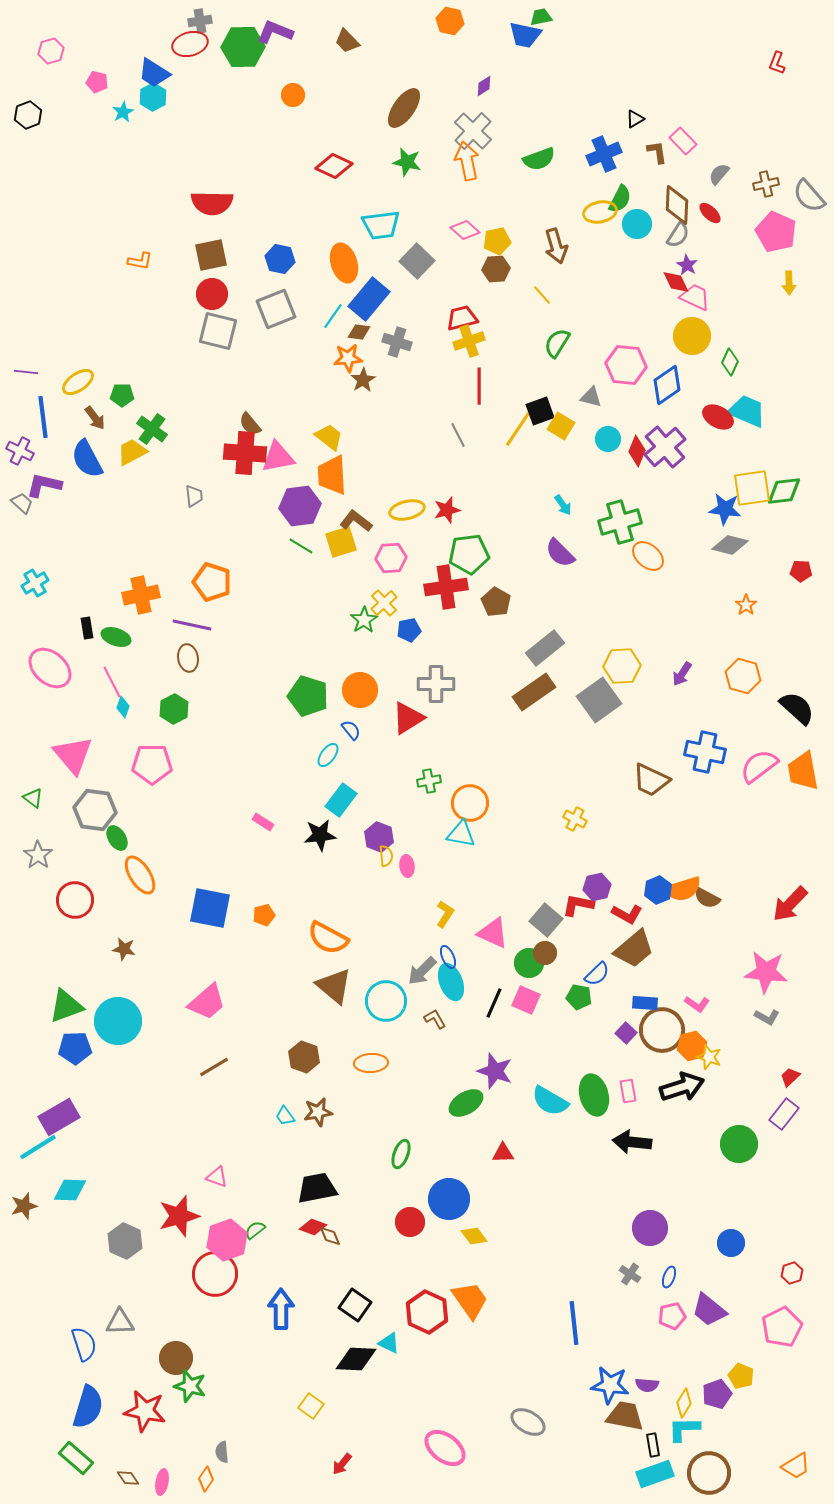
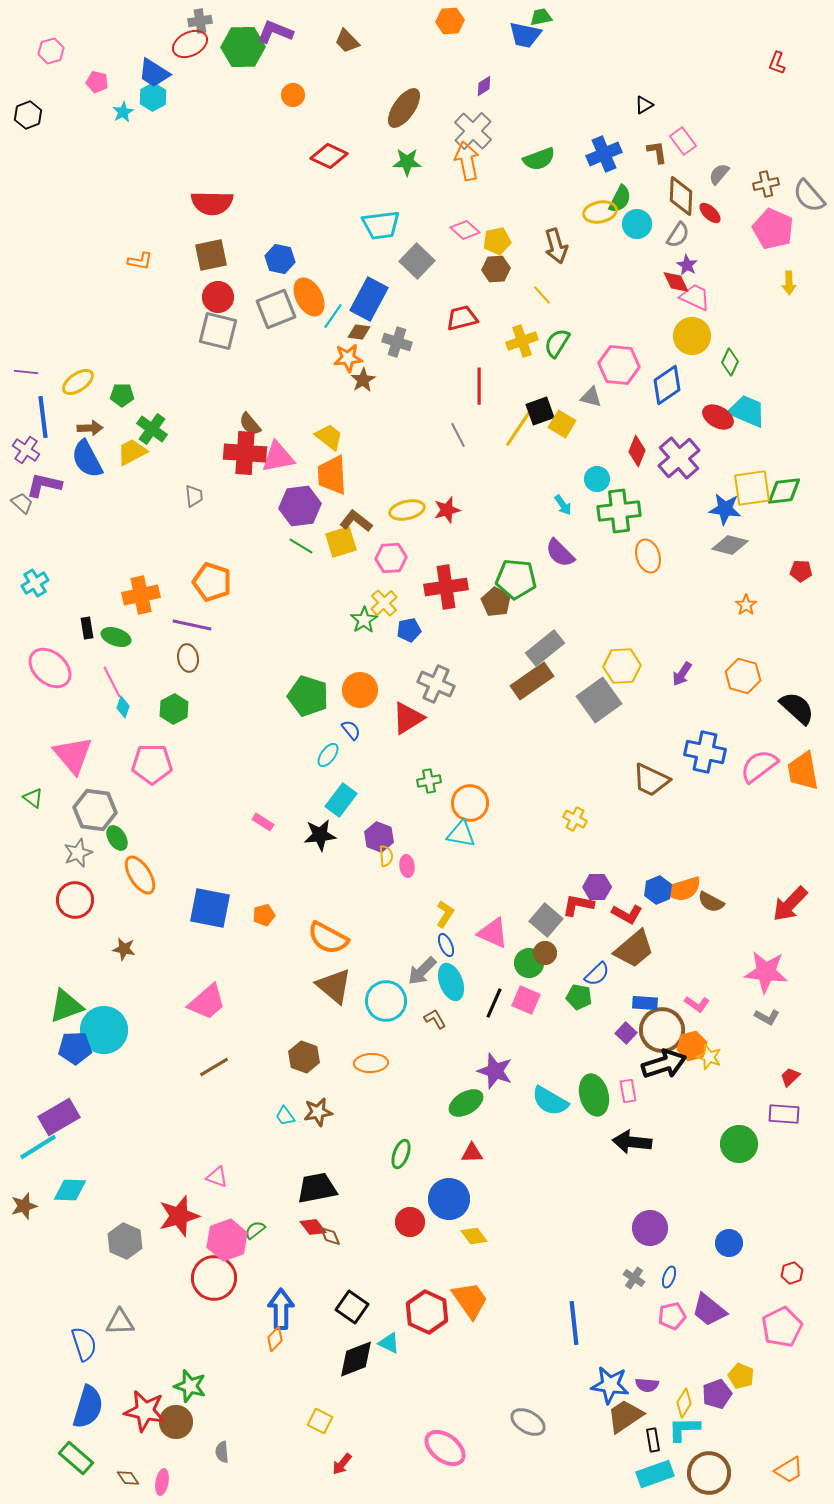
orange hexagon at (450, 21): rotated 16 degrees counterclockwise
red ellipse at (190, 44): rotated 12 degrees counterclockwise
black triangle at (635, 119): moved 9 px right, 14 px up
pink rectangle at (683, 141): rotated 8 degrees clockwise
green star at (407, 162): rotated 12 degrees counterclockwise
red diamond at (334, 166): moved 5 px left, 10 px up
brown diamond at (677, 205): moved 4 px right, 9 px up
pink pentagon at (776, 232): moved 3 px left, 3 px up
orange ellipse at (344, 263): moved 35 px left, 34 px down; rotated 12 degrees counterclockwise
red circle at (212, 294): moved 6 px right, 3 px down
blue rectangle at (369, 299): rotated 12 degrees counterclockwise
yellow cross at (469, 341): moved 53 px right
pink hexagon at (626, 365): moved 7 px left
brown arrow at (95, 418): moved 5 px left, 10 px down; rotated 55 degrees counterclockwise
yellow square at (561, 426): moved 1 px right, 2 px up
cyan circle at (608, 439): moved 11 px left, 40 px down
purple cross at (665, 447): moved 14 px right, 11 px down
purple cross at (20, 451): moved 6 px right, 1 px up; rotated 8 degrees clockwise
green cross at (620, 522): moved 1 px left, 11 px up; rotated 9 degrees clockwise
green pentagon at (469, 554): moved 47 px right, 25 px down; rotated 12 degrees clockwise
orange ellipse at (648, 556): rotated 32 degrees clockwise
gray cross at (436, 684): rotated 24 degrees clockwise
brown rectangle at (534, 692): moved 2 px left, 11 px up
gray star at (38, 855): moved 40 px right, 2 px up; rotated 16 degrees clockwise
purple hexagon at (597, 887): rotated 12 degrees clockwise
brown semicircle at (707, 898): moved 4 px right, 4 px down
blue ellipse at (448, 957): moved 2 px left, 12 px up
cyan circle at (118, 1021): moved 14 px left, 9 px down
black arrow at (682, 1087): moved 18 px left, 23 px up
purple rectangle at (784, 1114): rotated 56 degrees clockwise
red triangle at (503, 1153): moved 31 px left
red diamond at (313, 1227): rotated 32 degrees clockwise
blue circle at (731, 1243): moved 2 px left
red circle at (215, 1274): moved 1 px left, 4 px down
gray cross at (630, 1274): moved 4 px right, 4 px down
black square at (355, 1305): moved 3 px left, 2 px down
brown circle at (176, 1358): moved 64 px down
black diamond at (356, 1359): rotated 24 degrees counterclockwise
yellow square at (311, 1406): moved 9 px right, 15 px down; rotated 10 degrees counterclockwise
brown trapezoid at (625, 1416): rotated 45 degrees counterclockwise
black rectangle at (653, 1445): moved 5 px up
orange trapezoid at (796, 1466): moved 7 px left, 4 px down
orange diamond at (206, 1479): moved 69 px right, 140 px up; rotated 10 degrees clockwise
